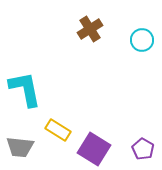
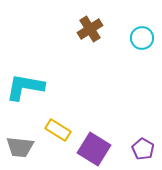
cyan circle: moved 2 px up
cyan L-shape: moved 2 px up; rotated 69 degrees counterclockwise
